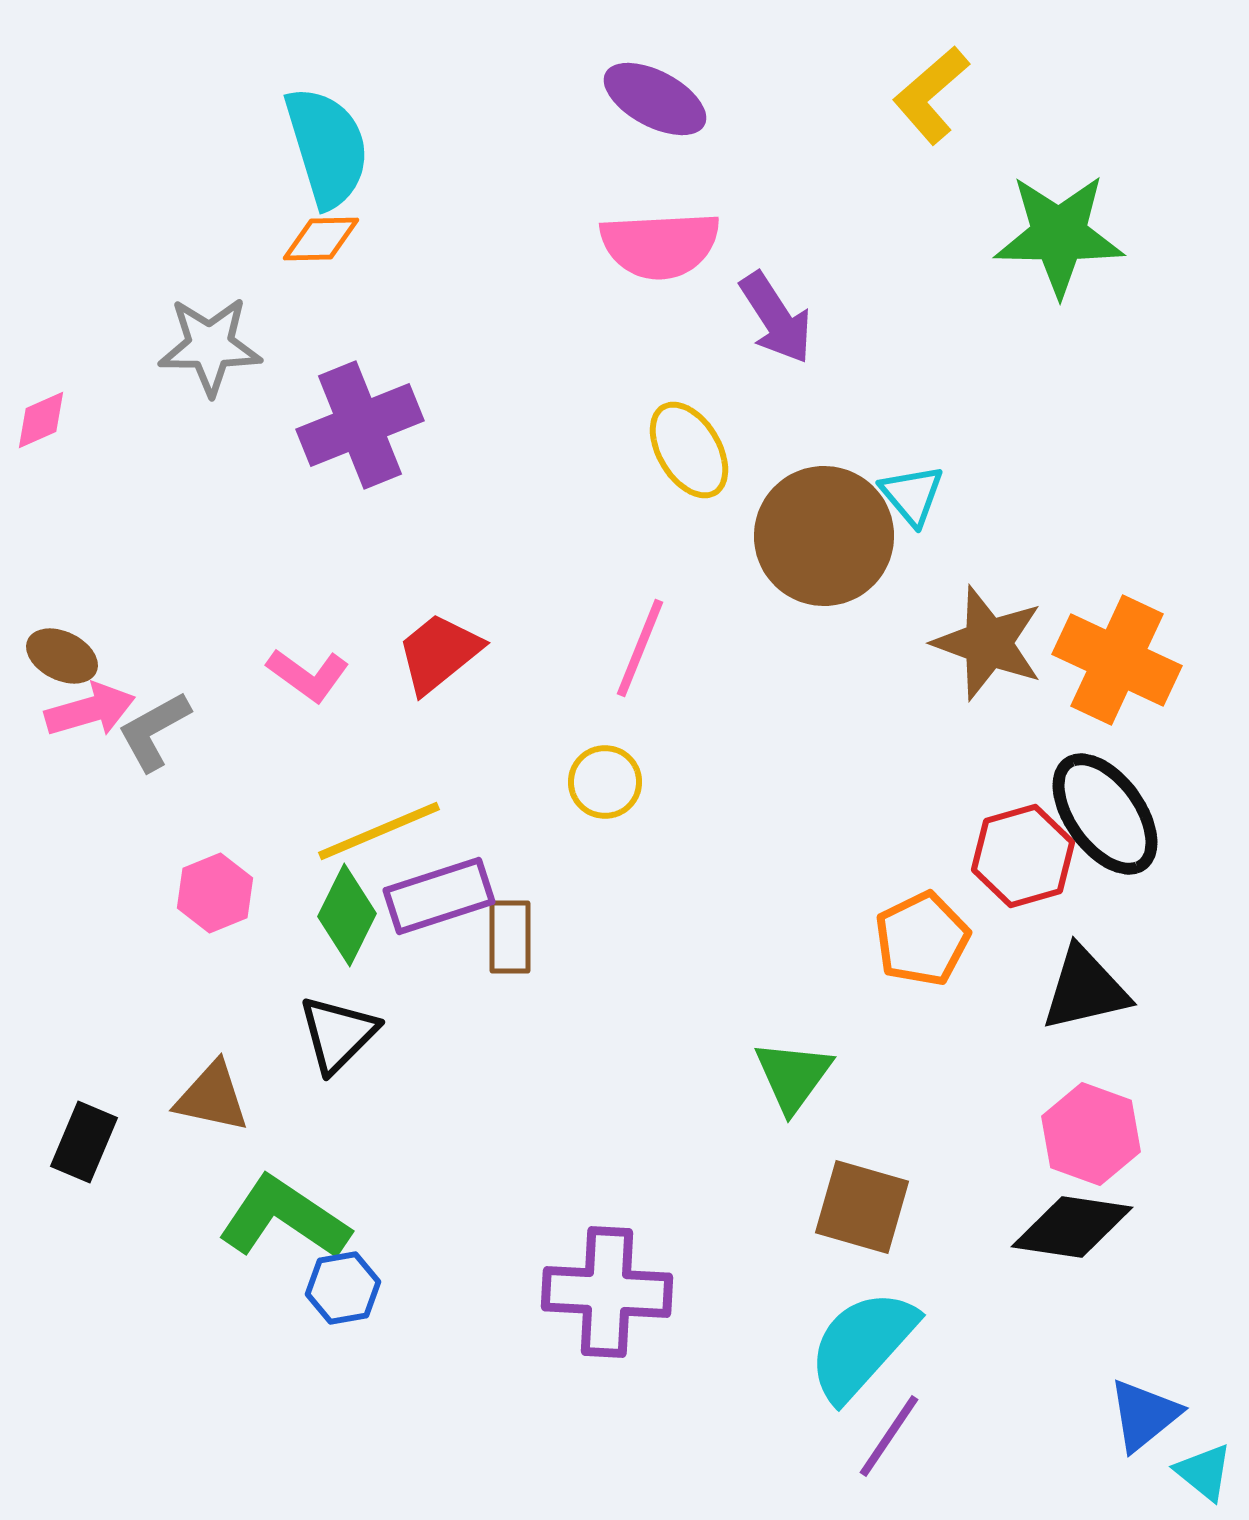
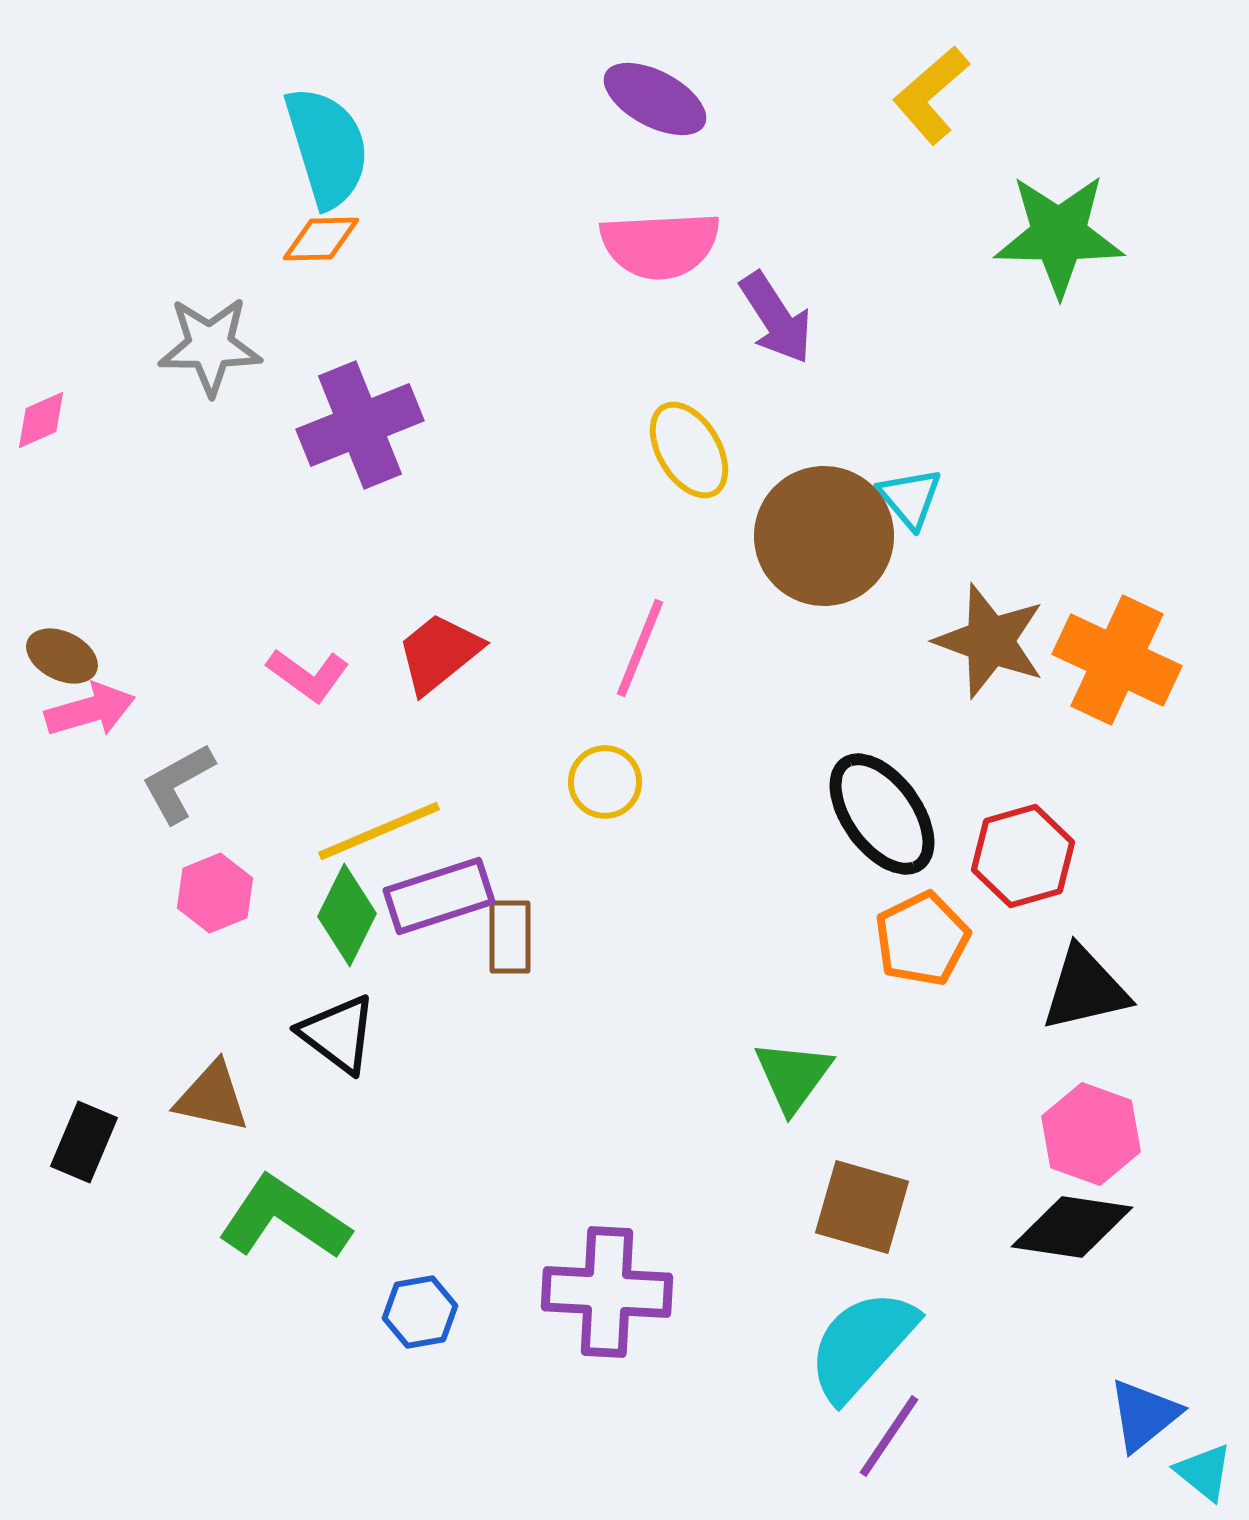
cyan triangle at (912, 495): moved 2 px left, 3 px down
brown star at (988, 643): moved 2 px right, 2 px up
gray L-shape at (154, 731): moved 24 px right, 52 px down
black ellipse at (1105, 814): moved 223 px left
black triangle at (338, 1034): rotated 38 degrees counterclockwise
blue hexagon at (343, 1288): moved 77 px right, 24 px down
